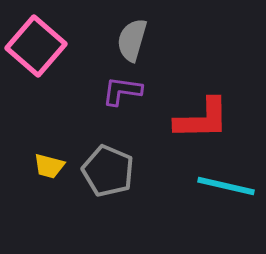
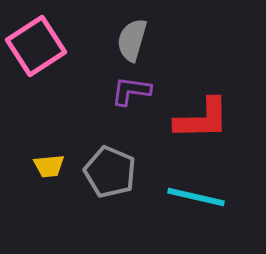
pink square: rotated 16 degrees clockwise
purple L-shape: moved 9 px right
yellow trapezoid: rotated 20 degrees counterclockwise
gray pentagon: moved 2 px right, 1 px down
cyan line: moved 30 px left, 11 px down
